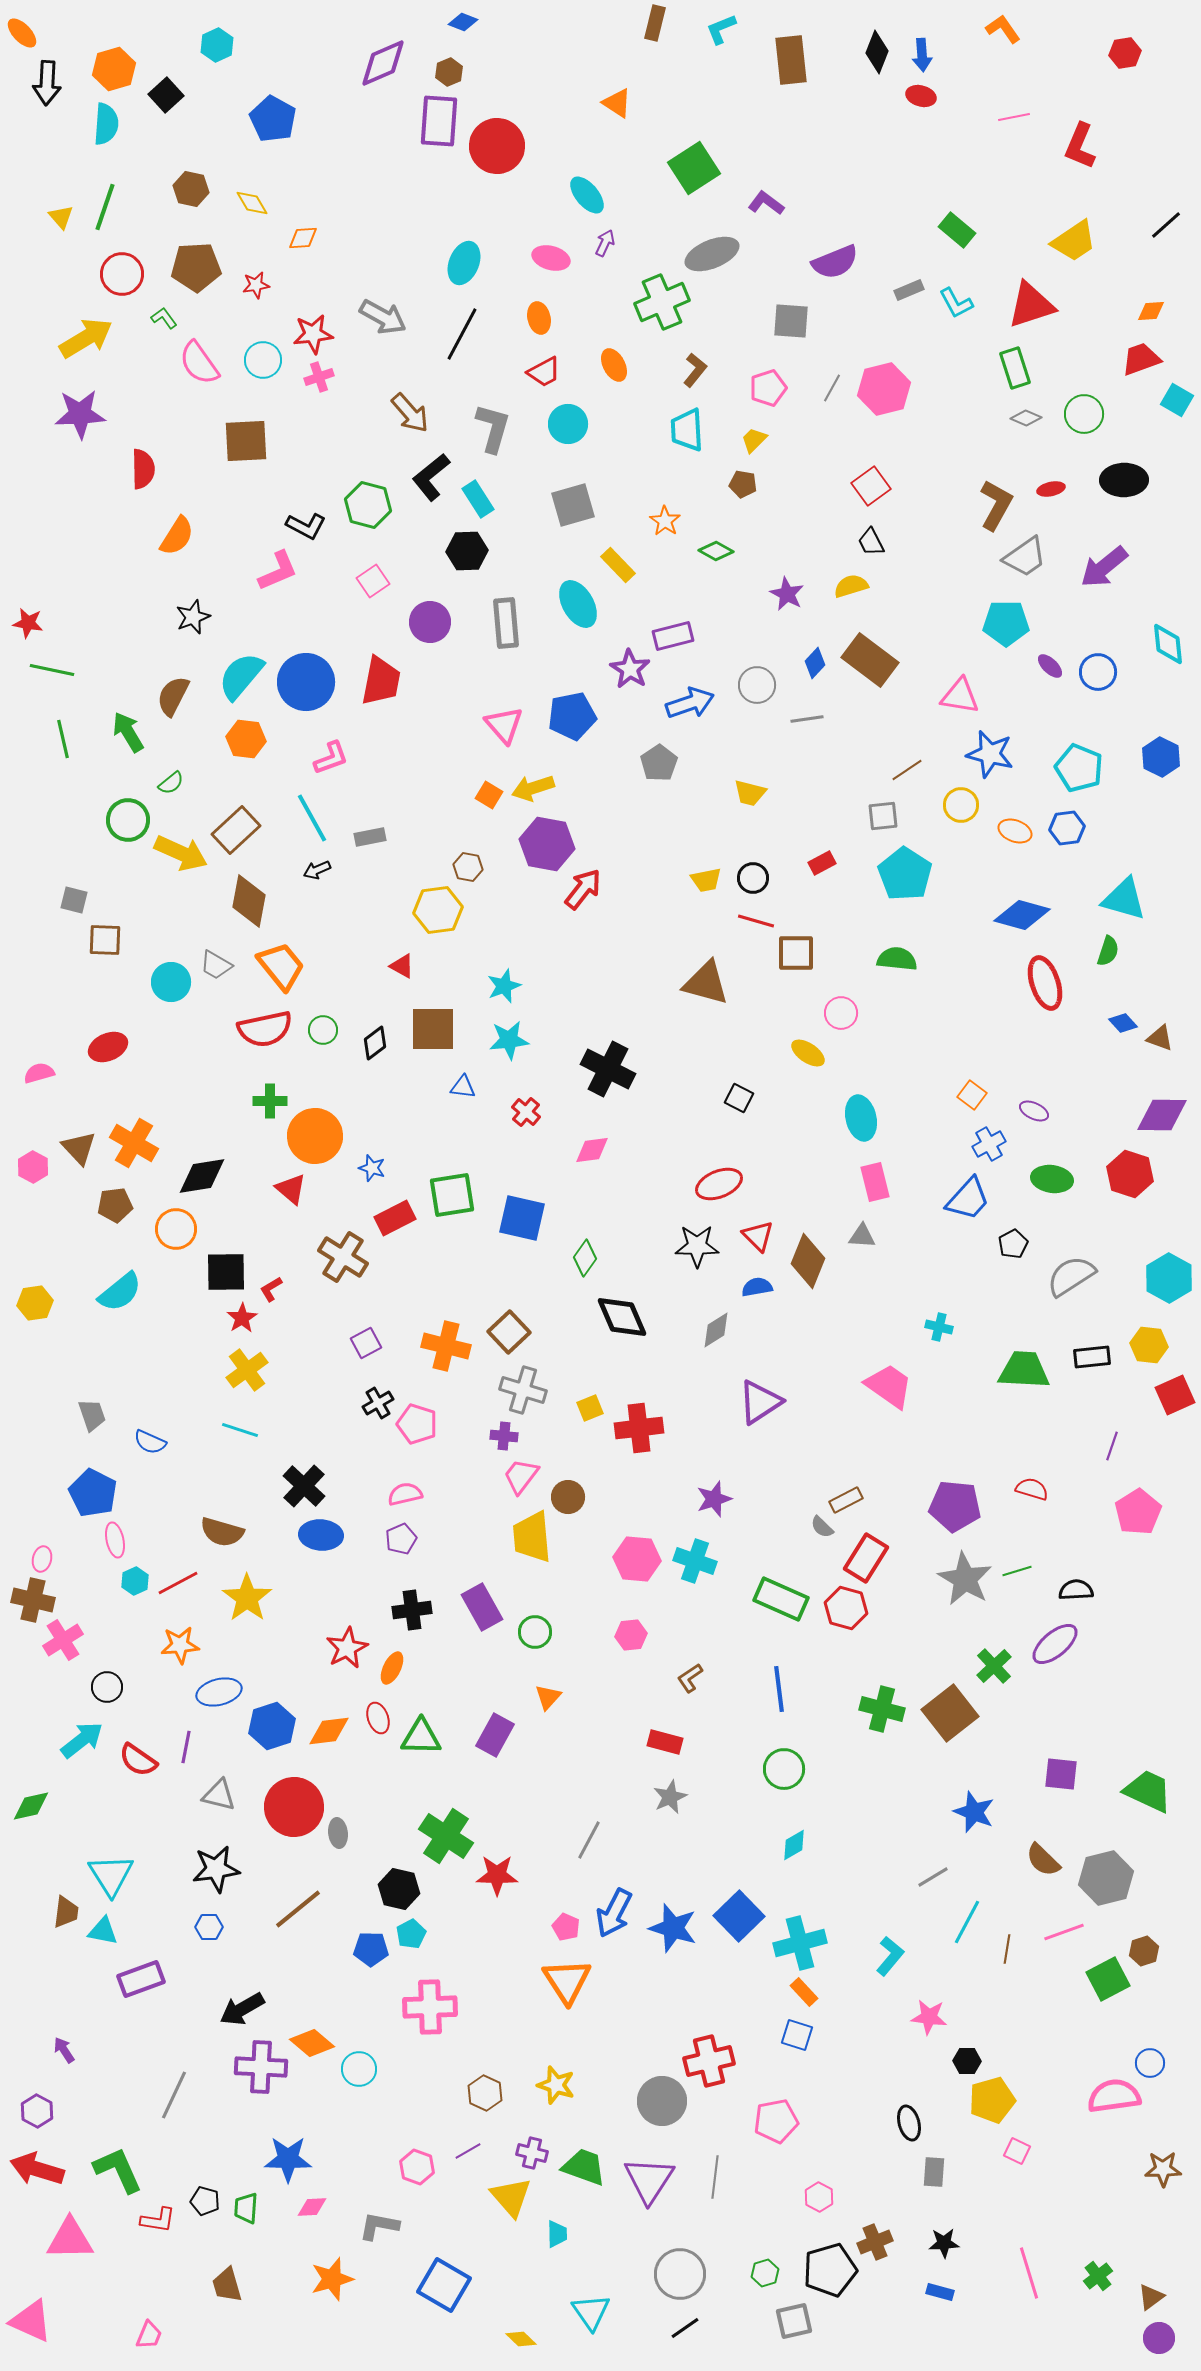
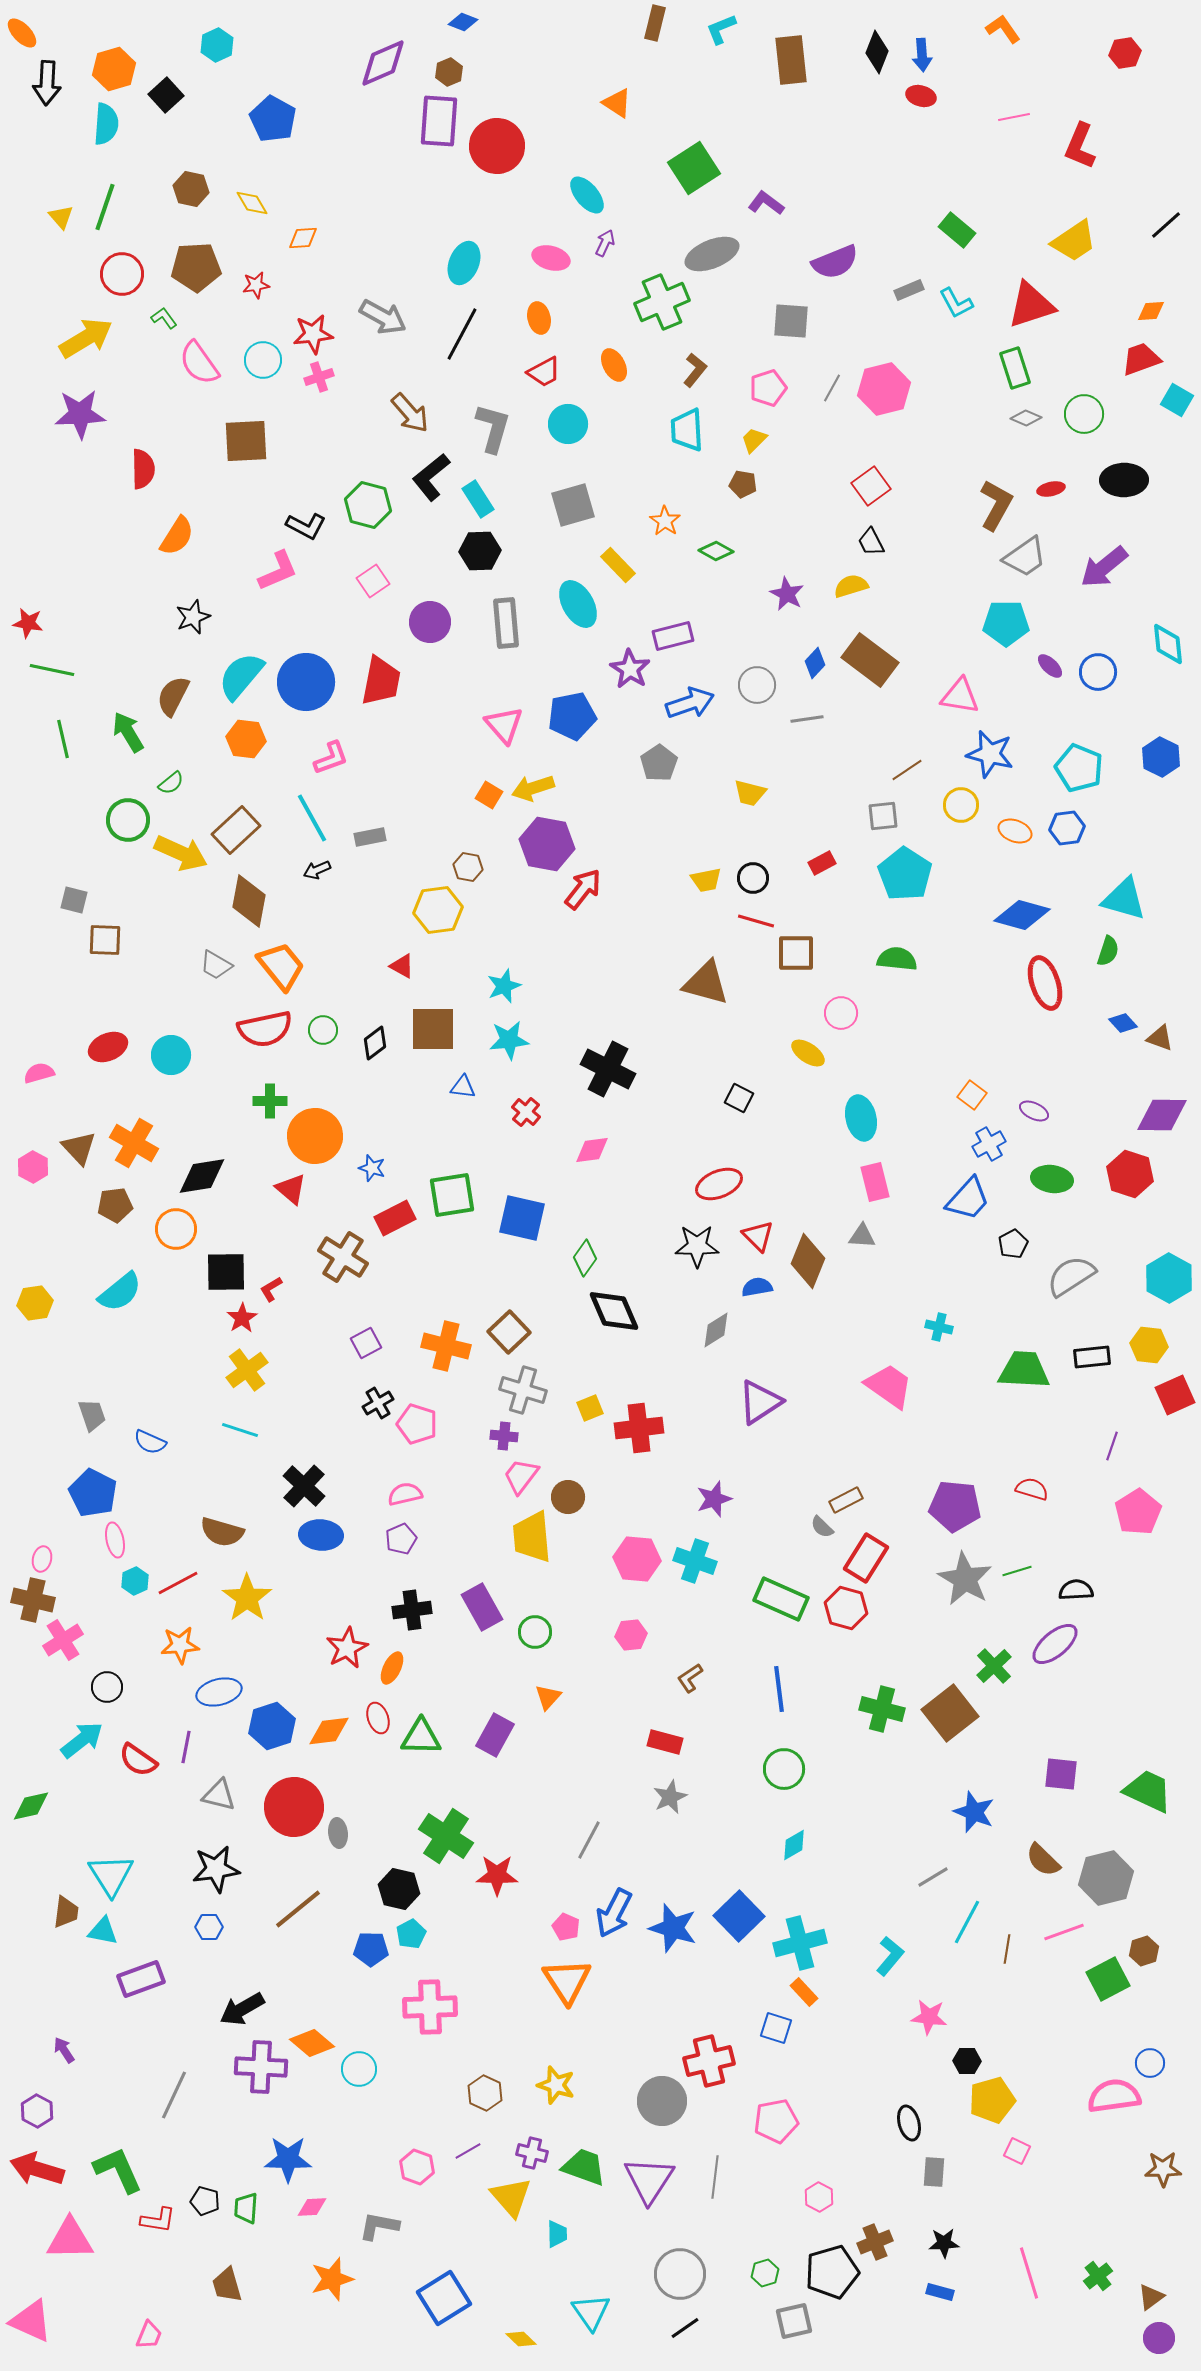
black hexagon at (467, 551): moved 13 px right
cyan circle at (171, 982): moved 73 px down
black diamond at (622, 1317): moved 8 px left, 6 px up
blue square at (797, 2035): moved 21 px left, 7 px up
black pentagon at (830, 2270): moved 2 px right, 2 px down
blue square at (444, 2285): moved 13 px down; rotated 28 degrees clockwise
